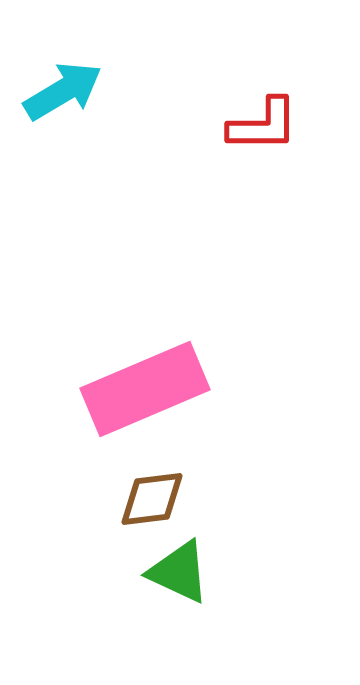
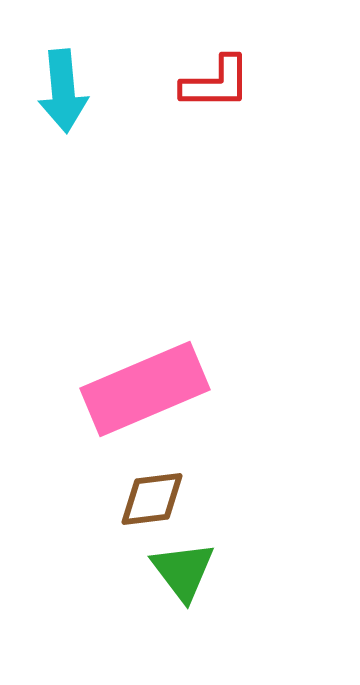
cyan arrow: rotated 116 degrees clockwise
red L-shape: moved 47 px left, 42 px up
green triangle: moved 4 px right, 1 px up; rotated 28 degrees clockwise
